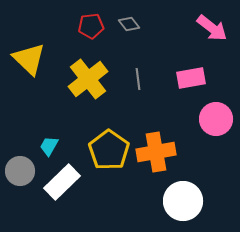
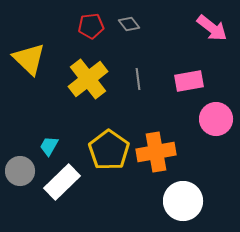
pink rectangle: moved 2 px left, 3 px down
